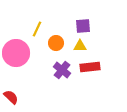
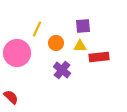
pink circle: moved 1 px right
red rectangle: moved 9 px right, 10 px up
